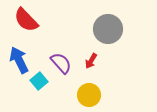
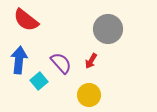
red semicircle: rotated 8 degrees counterclockwise
blue arrow: rotated 32 degrees clockwise
